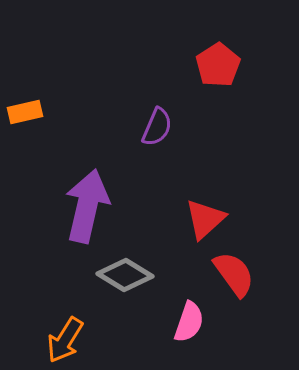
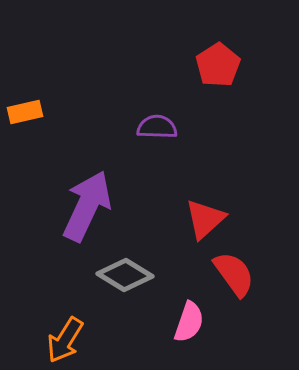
purple semicircle: rotated 111 degrees counterclockwise
purple arrow: rotated 12 degrees clockwise
